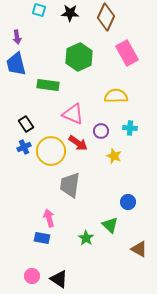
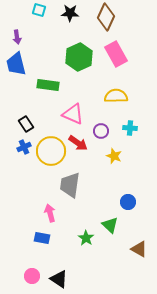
pink rectangle: moved 11 px left, 1 px down
pink arrow: moved 1 px right, 5 px up
